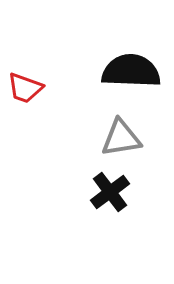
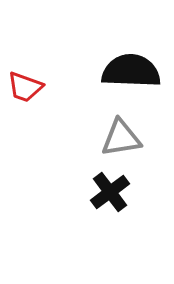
red trapezoid: moved 1 px up
